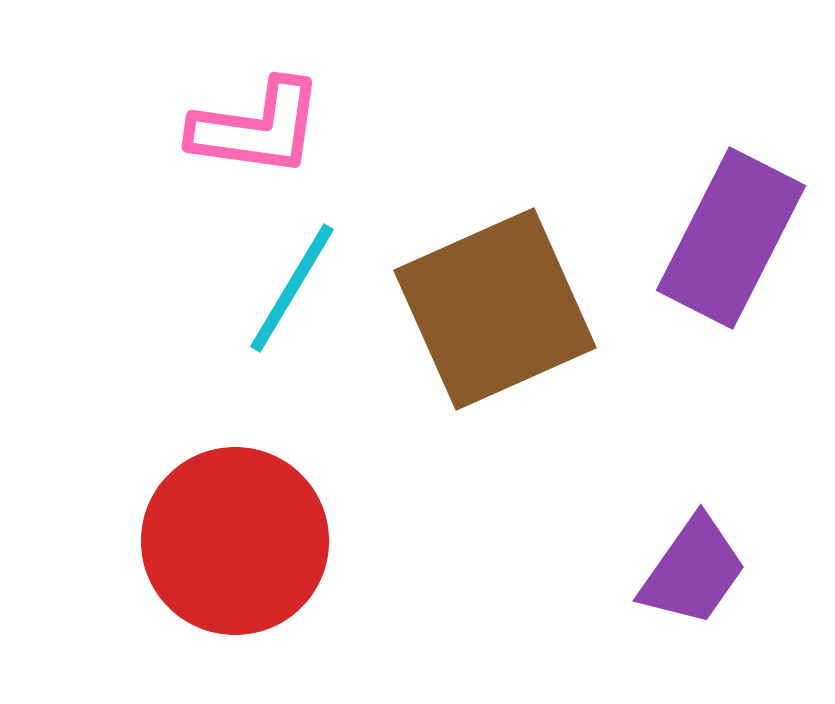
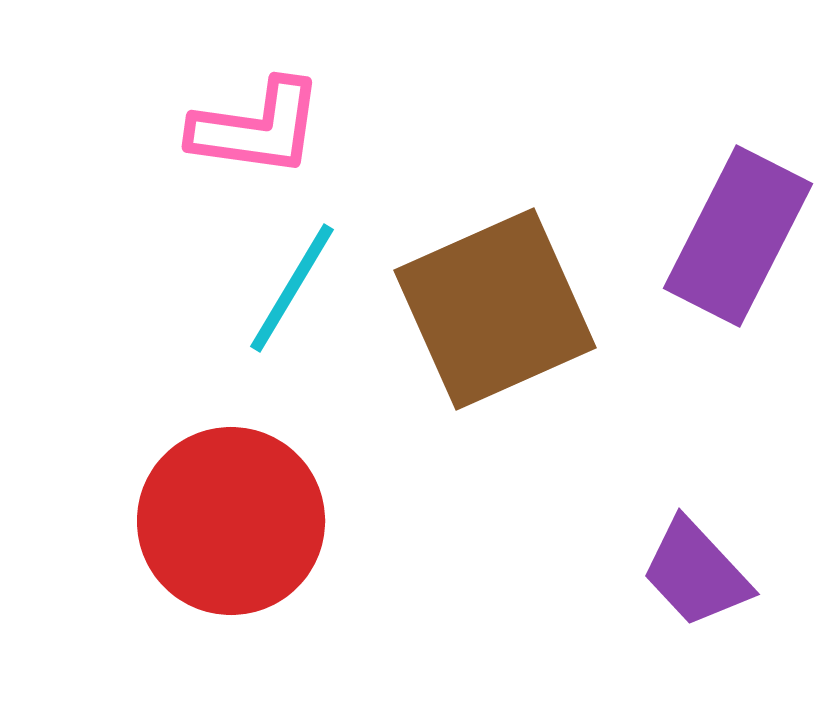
purple rectangle: moved 7 px right, 2 px up
red circle: moved 4 px left, 20 px up
purple trapezoid: moved 3 px right, 2 px down; rotated 102 degrees clockwise
